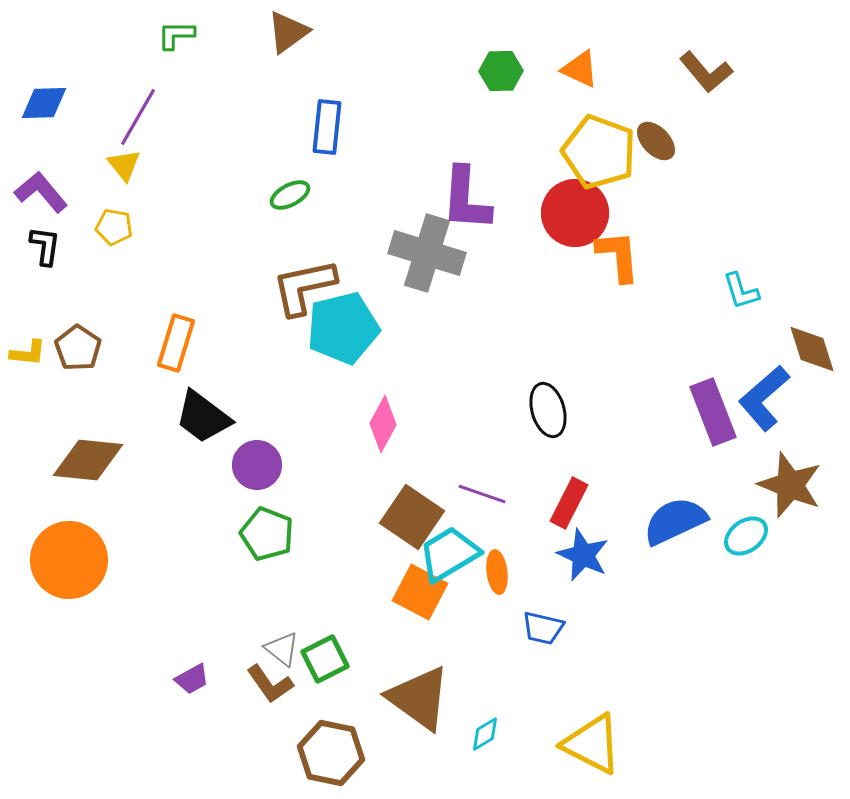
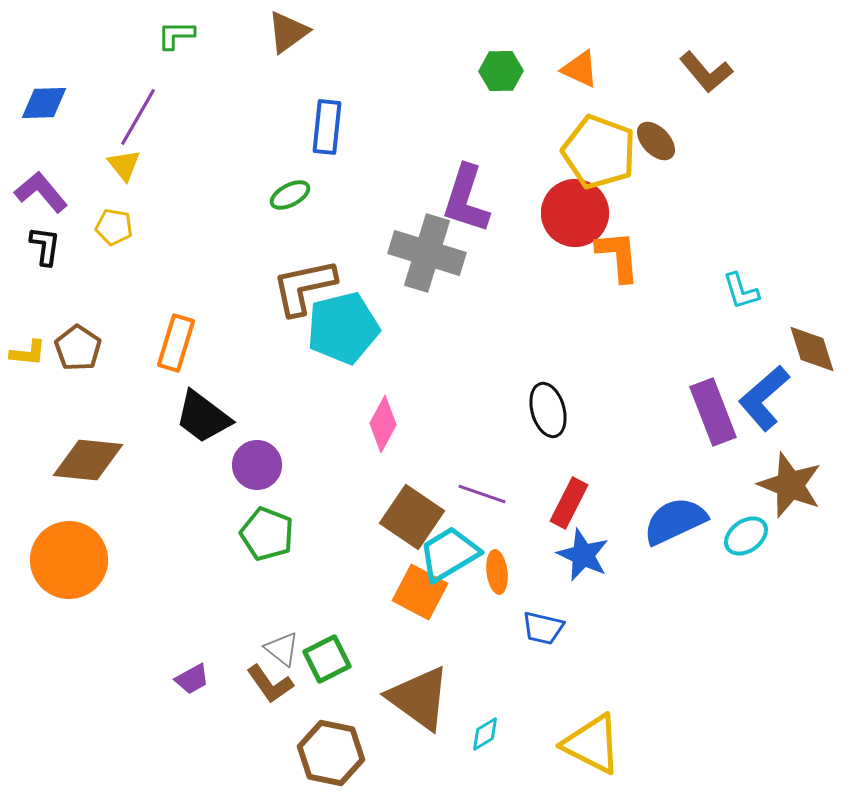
purple L-shape at (466, 199): rotated 14 degrees clockwise
green square at (325, 659): moved 2 px right
